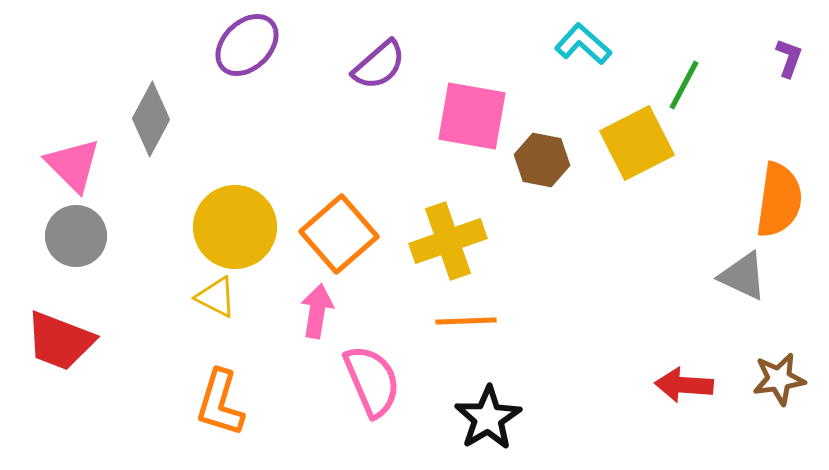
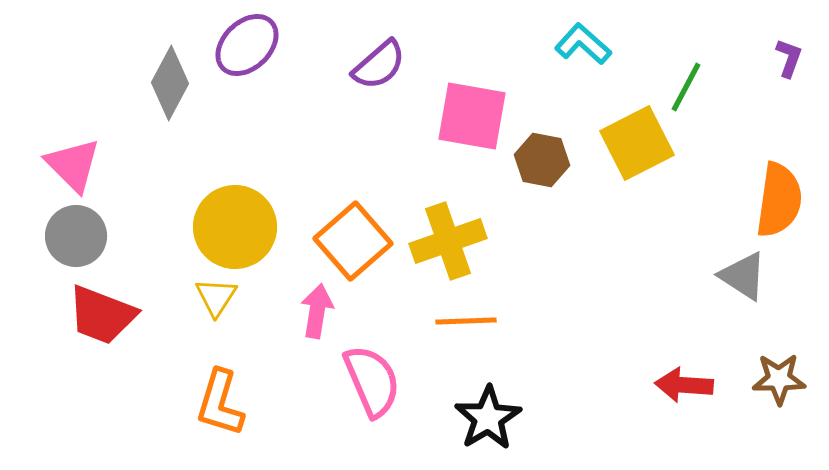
green line: moved 2 px right, 2 px down
gray diamond: moved 19 px right, 36 px up
orange square: moved 14 px right, 7 px down
gray triangle: rotated 8 degrees clockwise
yellow triangle: rotated 36 degrees clockwise
red trapezoid: moved 42 px right, 26 px up
brown star: rotated 8 degrees clockwise
